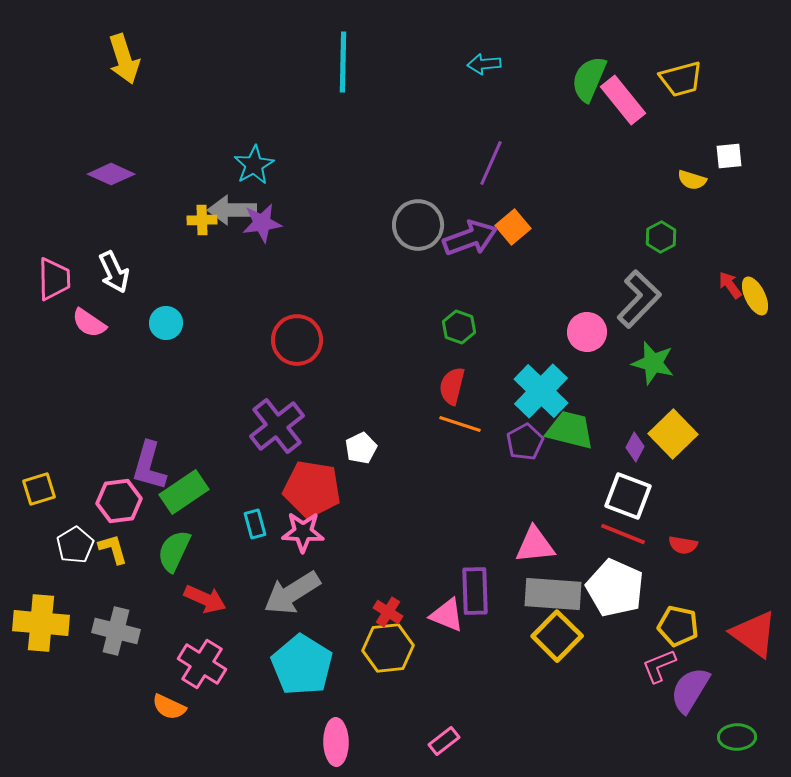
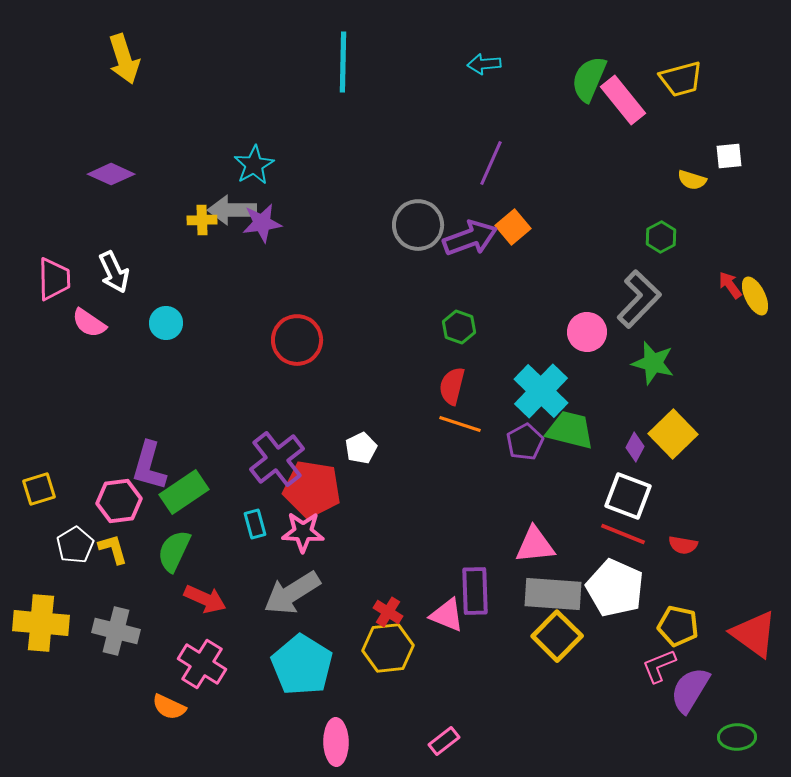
purple cross at (277, 426): moved 33 px down
